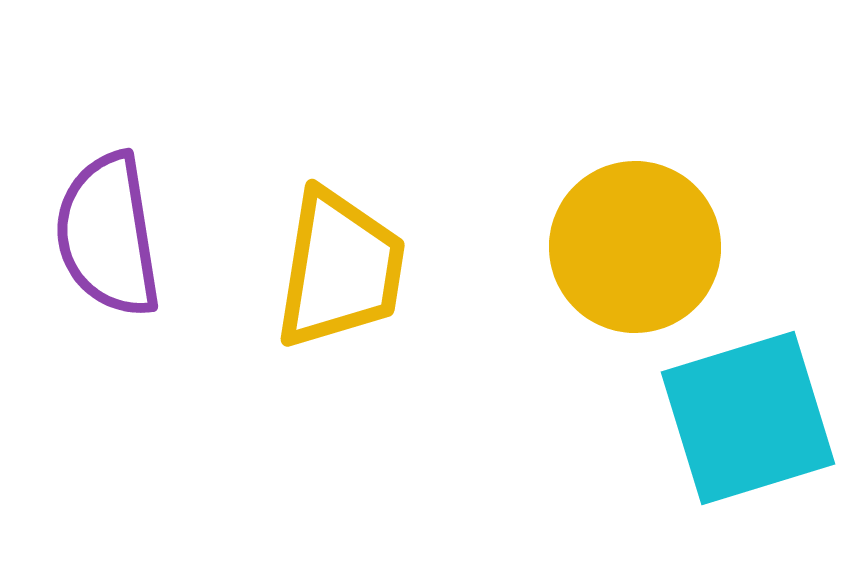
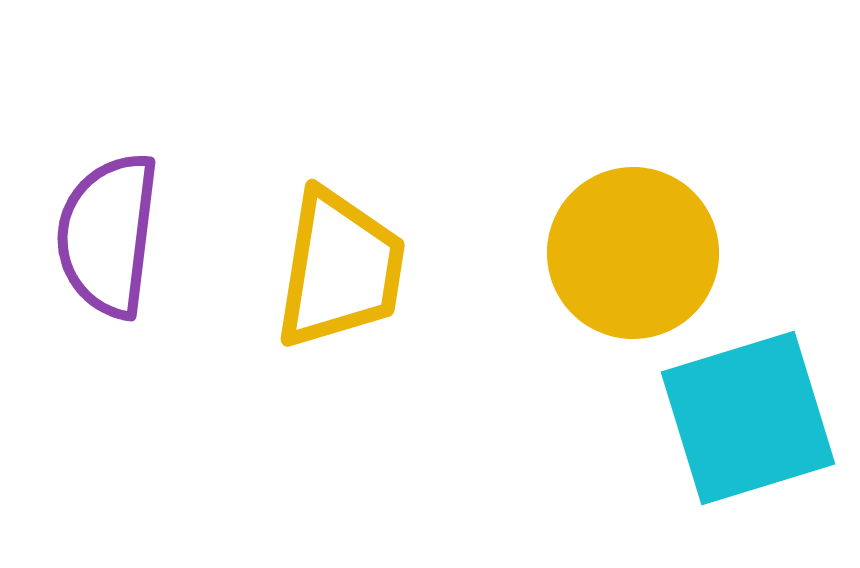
purple semicircle: rotated 16 degrees clockwise
yellow circle: moved 2 px left, 6 px down
